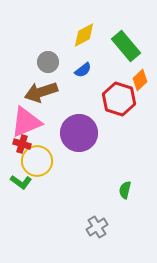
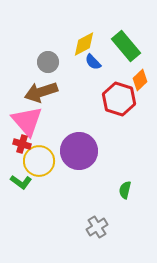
yellow diamond: moved 9 px down
blue semicircle: moved 10 px right, 8 px up; rotated 84 degrees clockwise
pink triangle: moved 1 px right, 1 px up; rotated 48 degrees counterclockwise
purple circle: moved 18 px down
yellow circle: moved 2 px right
